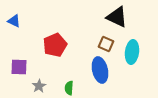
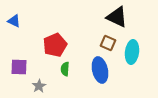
brown square: moved 2 px right, 1 px up
green semicircle: moved 4 px left, 19 px up
